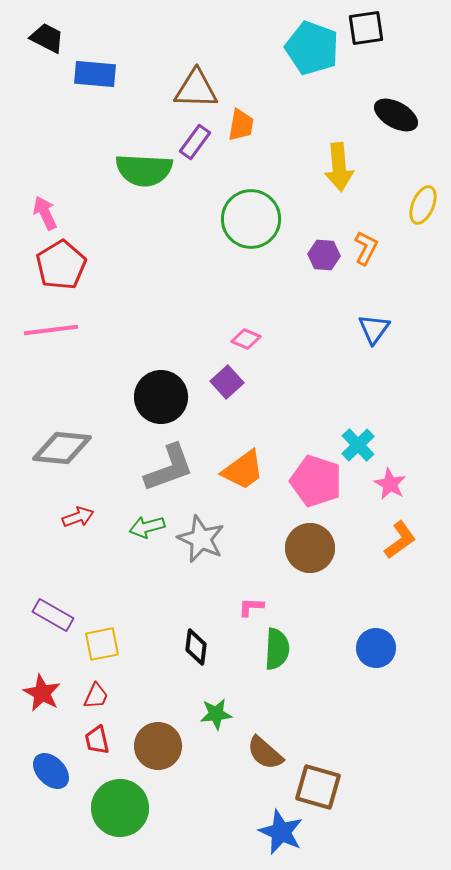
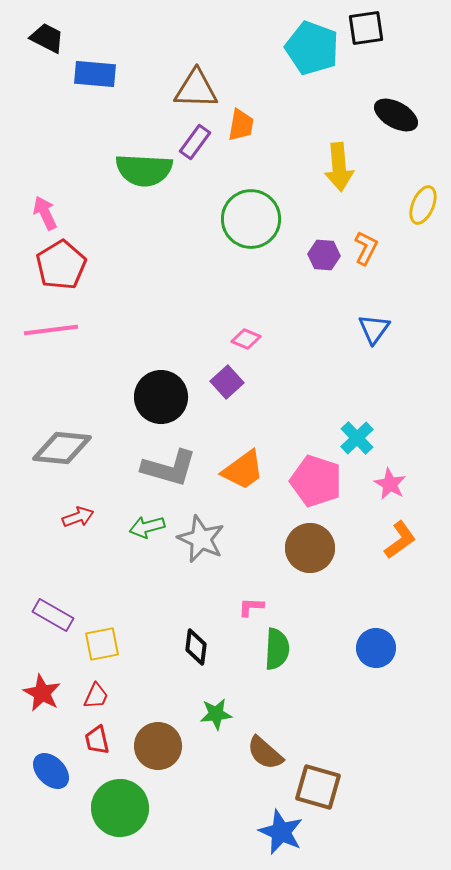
cyan cross at (358, 445): moved 1 px left, 7 px up
gray L-shape at (169, 468): rotated 36 degrees clockwise
